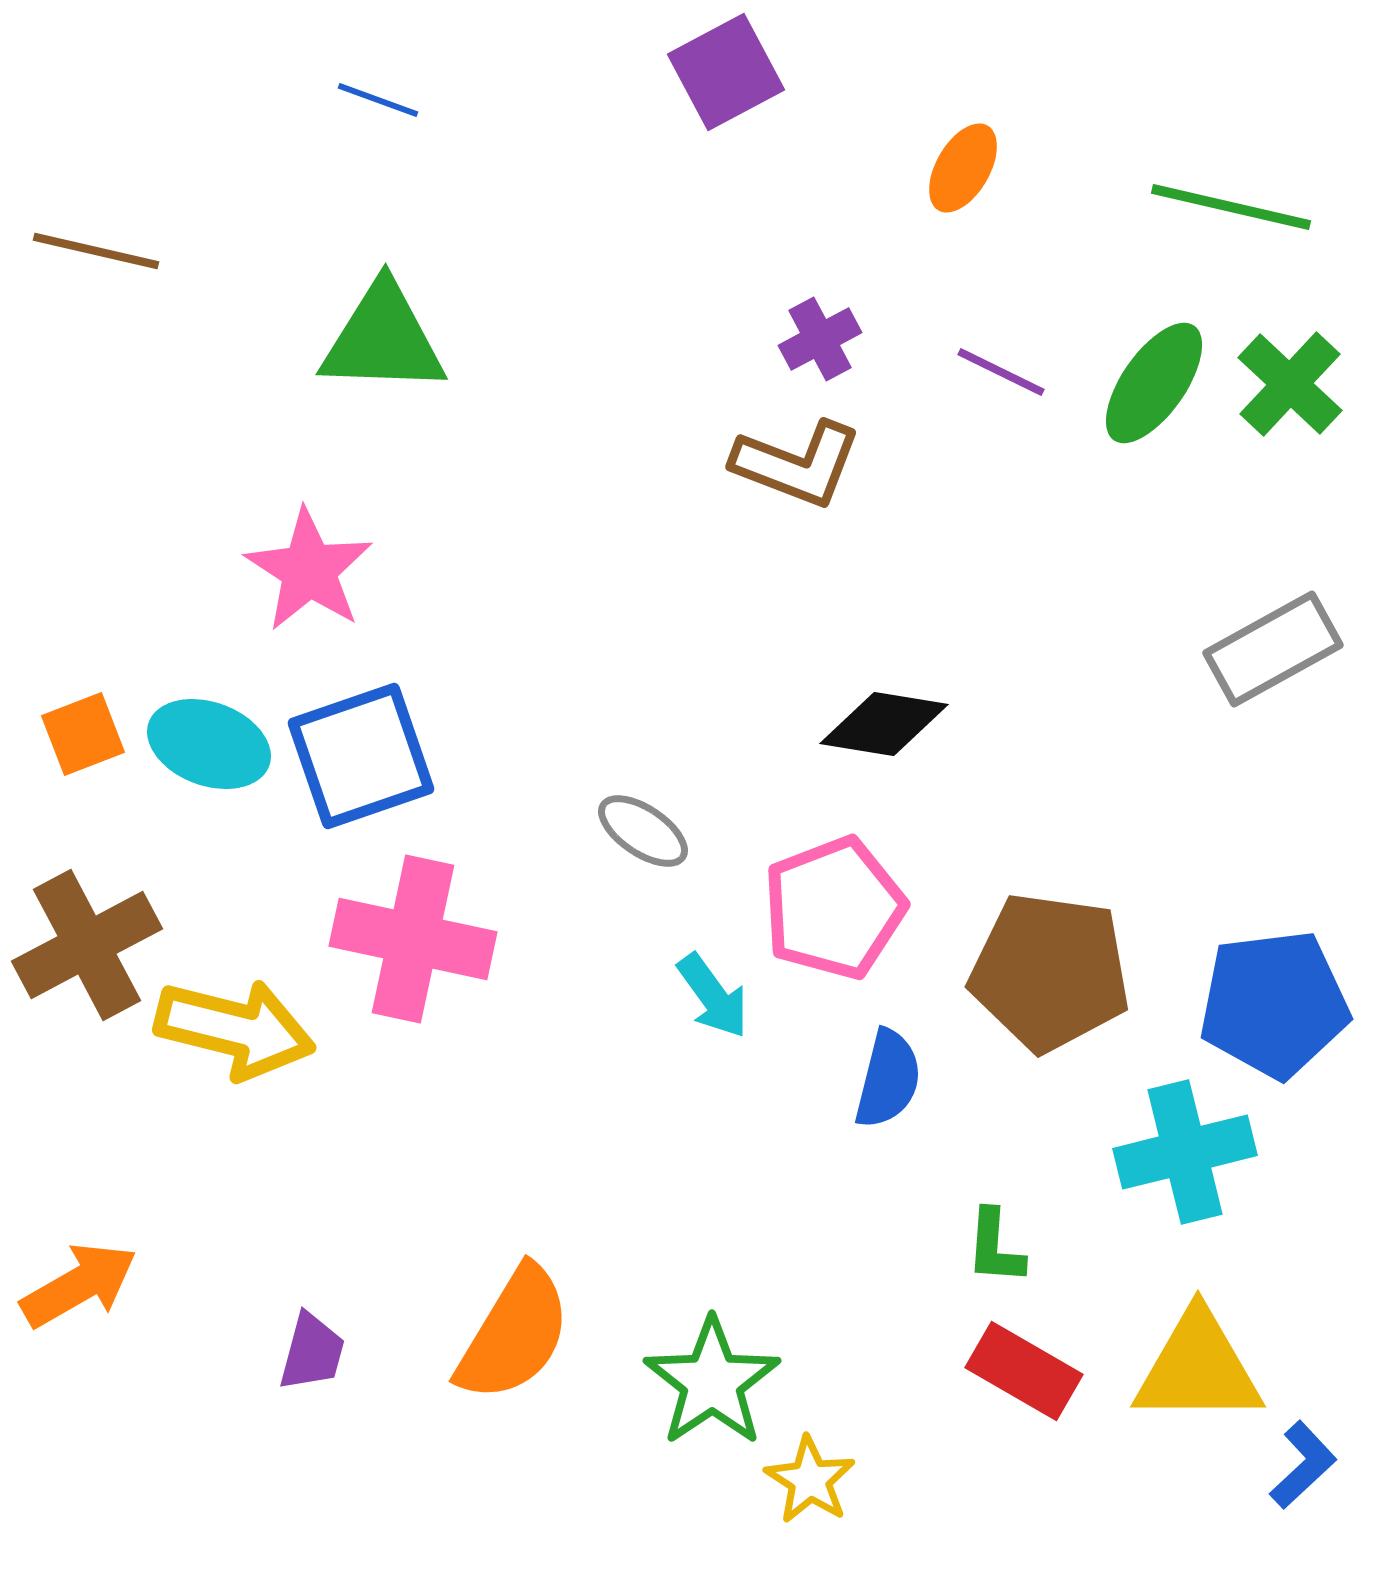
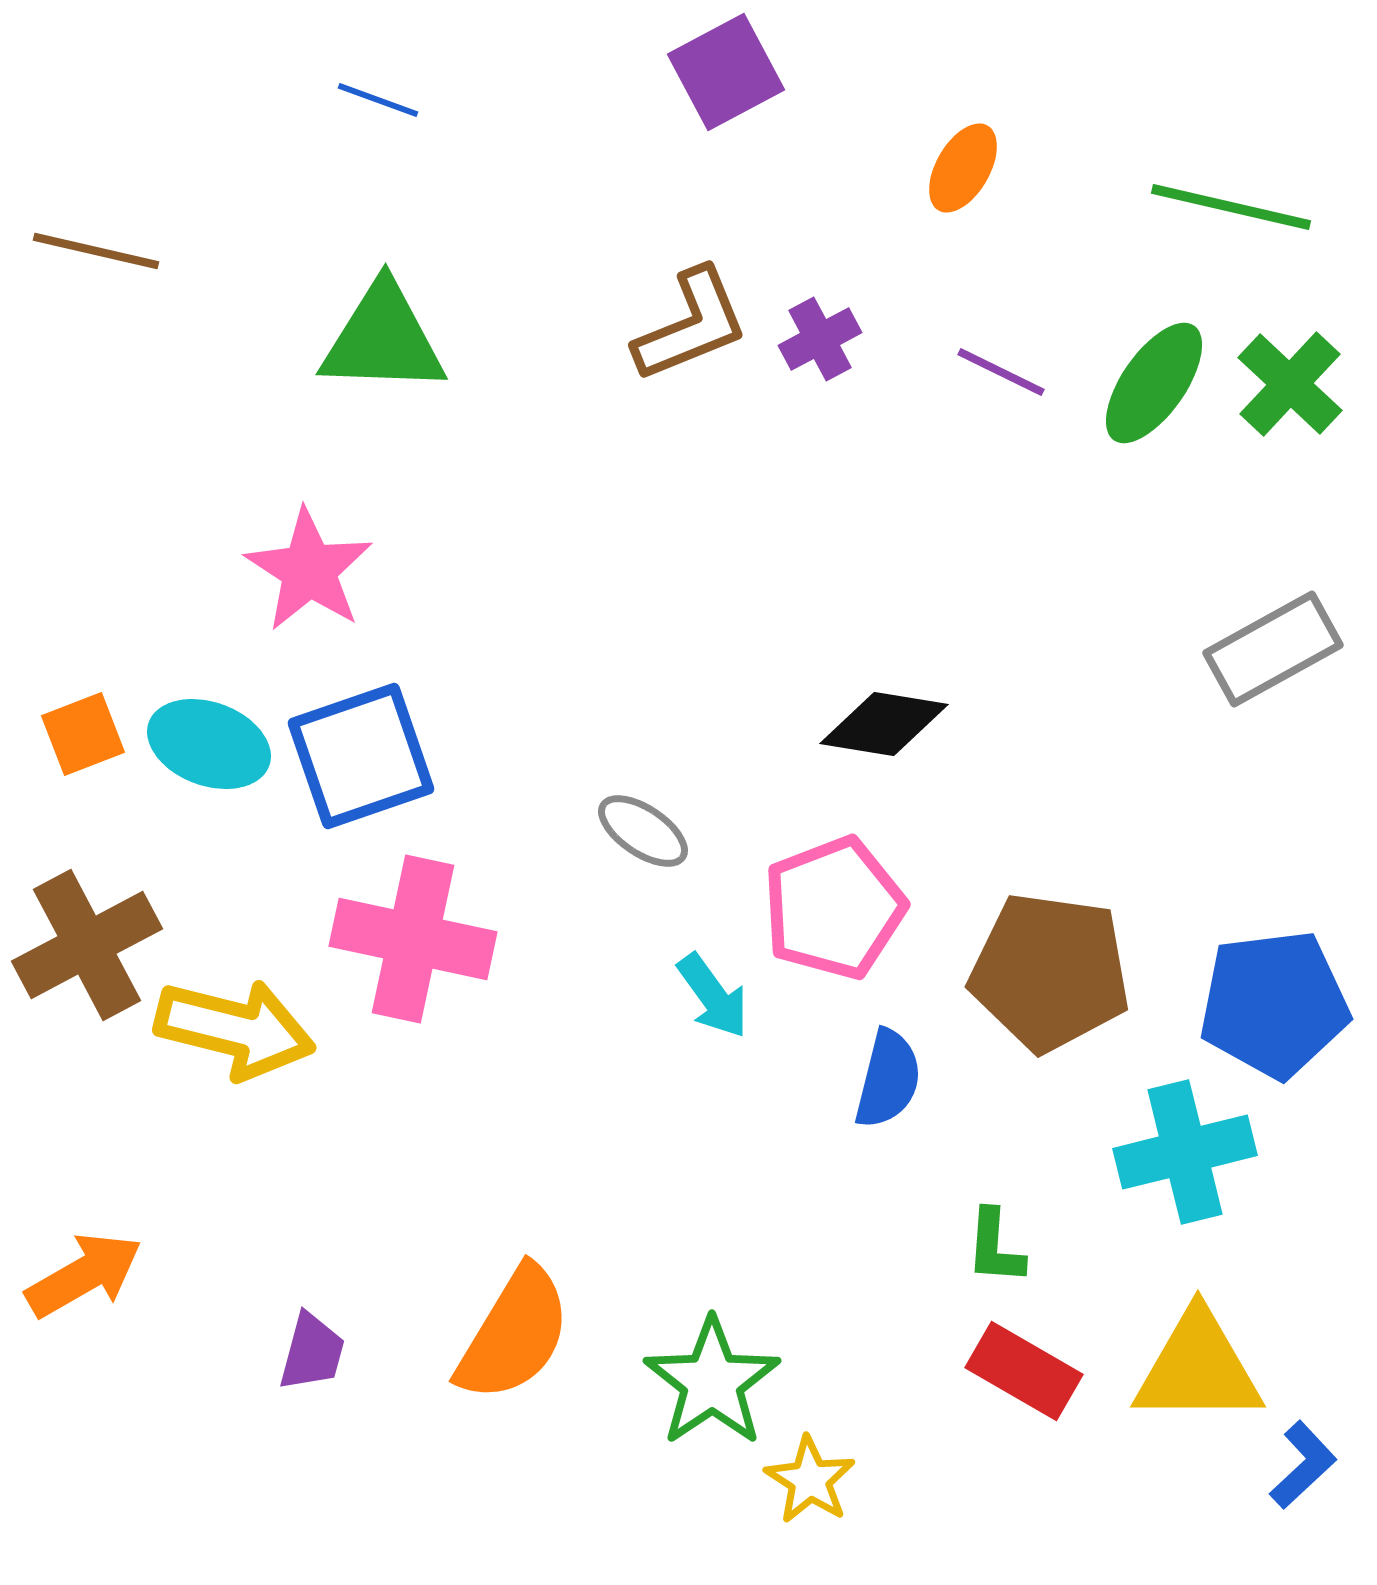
brown L-shape: moved 106 px left, 139 px up; rotated 43 degrees counterclockwise
orange arrow: moved 5 px right, 10 px up
